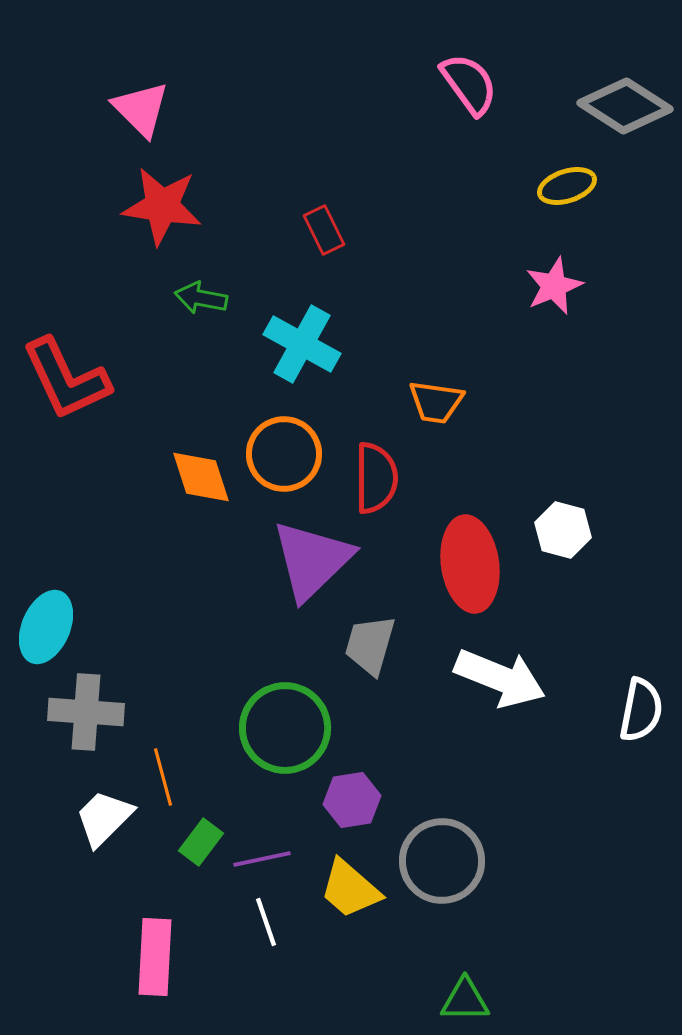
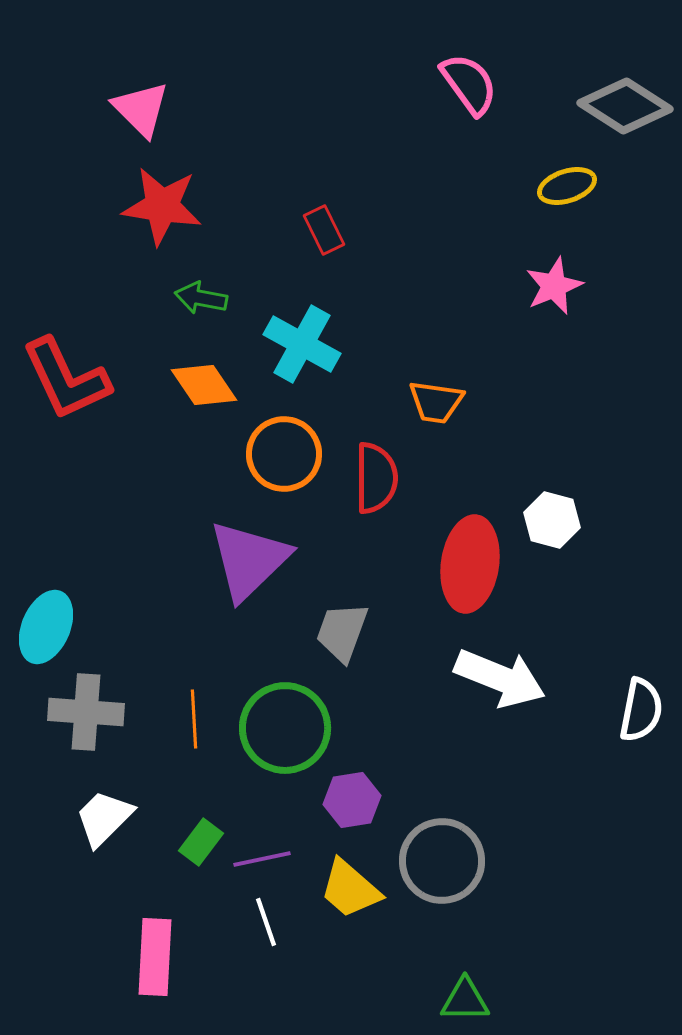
orange diamond: moved 3 px right, 92 px up; rotated 16 degrees counterclockwise
white hexagon: moved 11 px left, 10 px up
purple triangle: moved 63 px left
red ellipse: rotated 16 degrees clockwise
gray trapezoid: moved 28 px left, 13 px up; rotated 4 degrees clockwise
orange line: moved 31 px right, 58 px up; rotated 12 degrees clockwise
